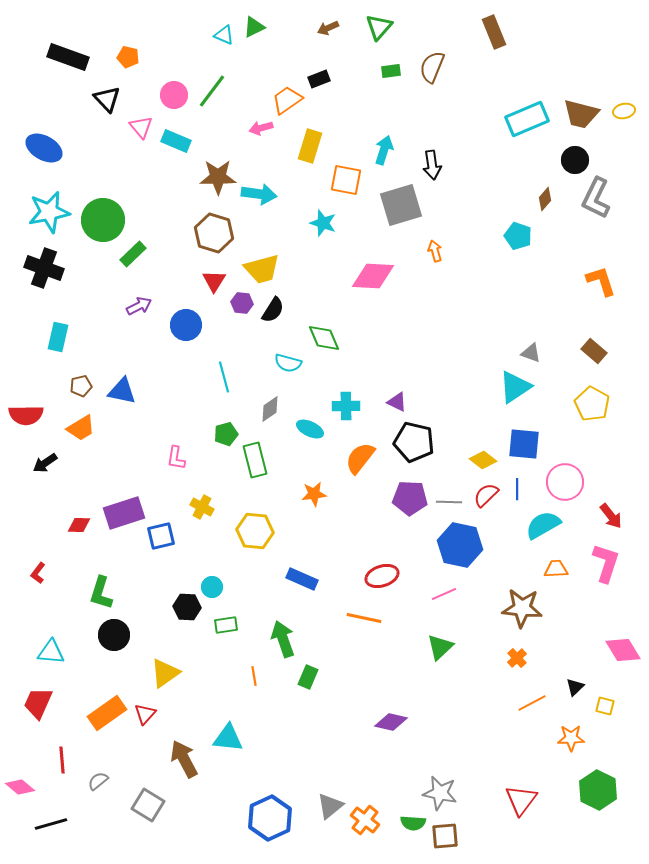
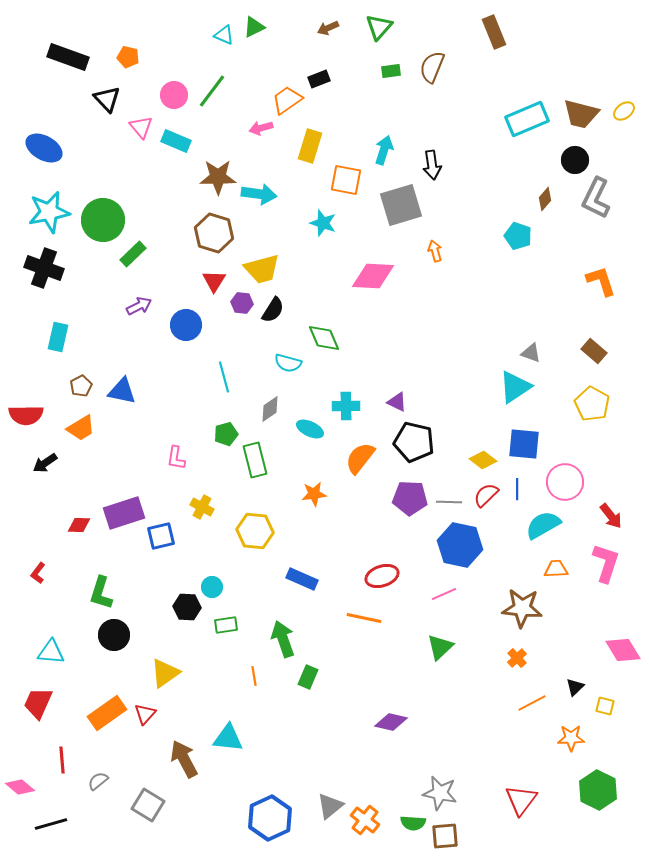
yellow ellipse at (624, 111): rotated 25 degrees counterclockwise
brown pentagon at (81, 386): rotated 15 degrees counterclockwise
